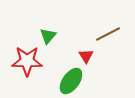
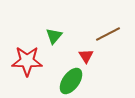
green triangle: moved 6 px right
